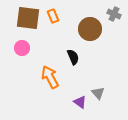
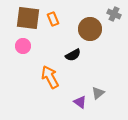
orange rectangle: moved 3 px down
pink circle: moved 1 px right, 2 px up
black semicircle: moved 2 px up; rotated 84 degrees clockwise
gray triangle: rotated 32 degrees clockwise
